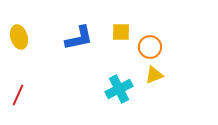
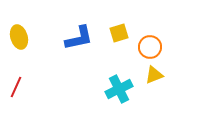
yellow square: moved 2 px left, 1 px down; rotated 18 degrees counterclockwise
red line: moved 2 px left, 8 px up
